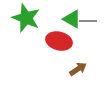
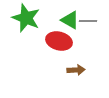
green triangle: moved 2 px left, 1 px down
brown arrow: moved 2 px left, 1 px down; rotated 30 degrees clockwise
